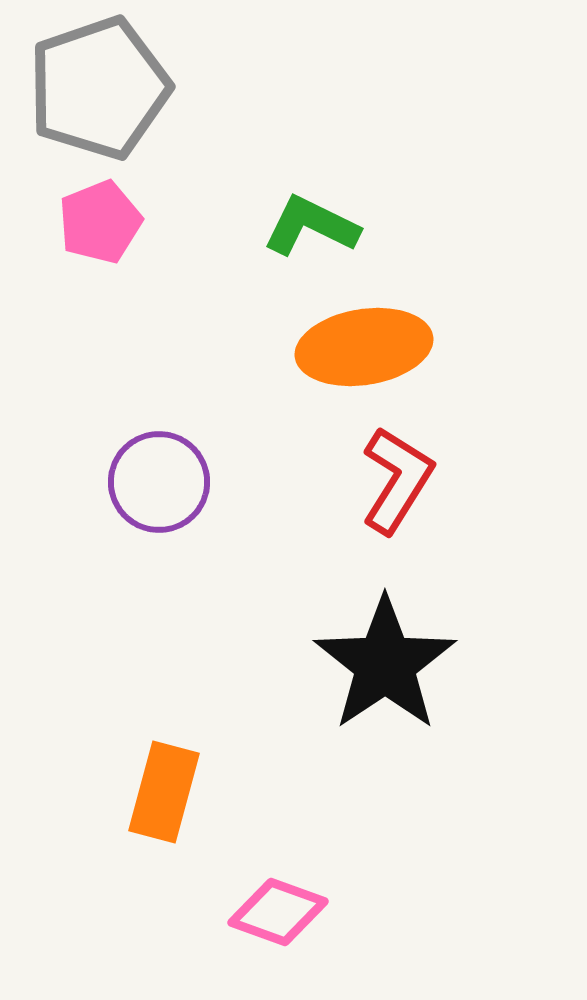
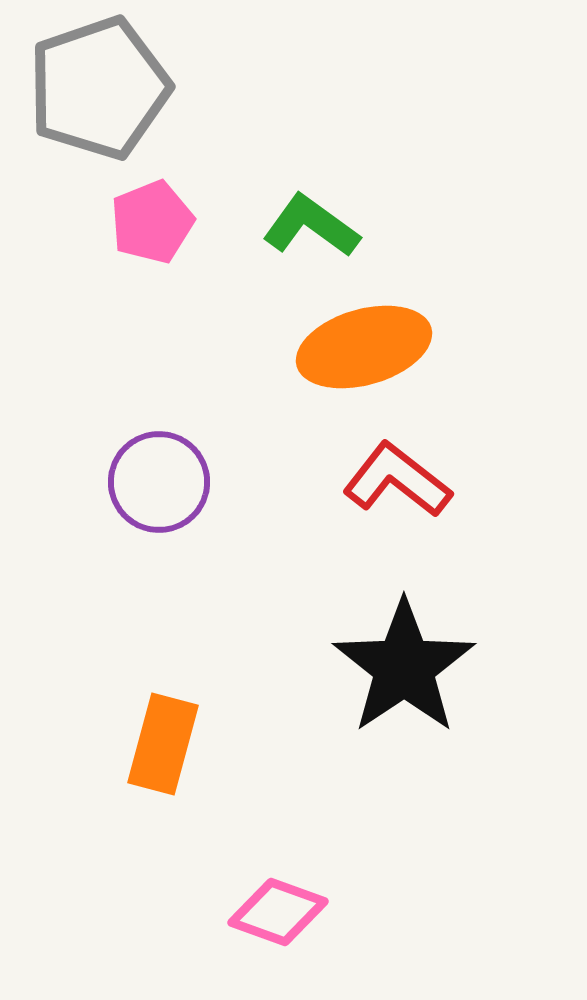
pink pentagon: moved 52 px right
green L-shape: rotated 10 degrees clockwise
orange ellipse: rotated 7 degrees counterclockwise
red L-shape: rotated 84 degrees counterclockwise
black star: moved 19 px right, 3 px down
orange rectangle: moved 1 px left, 48 px up
